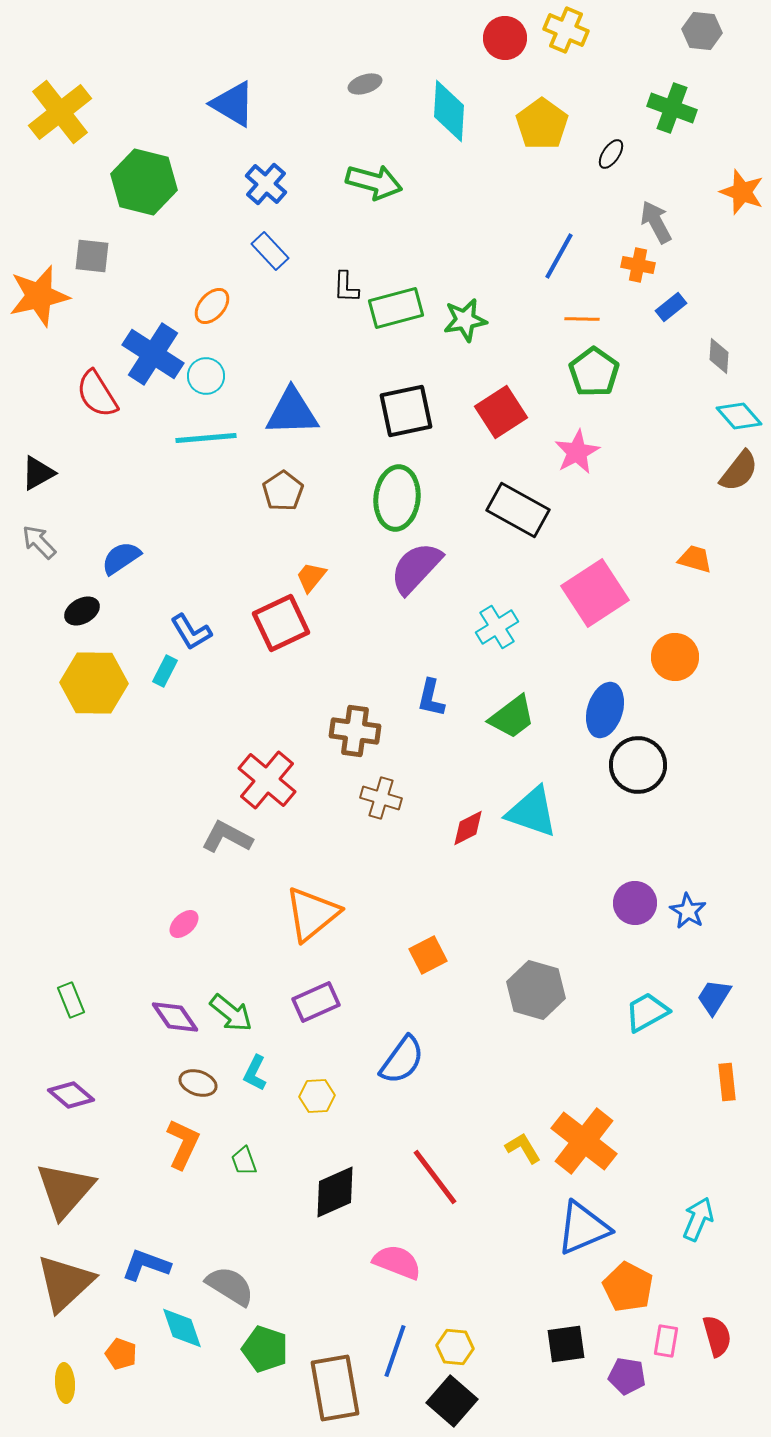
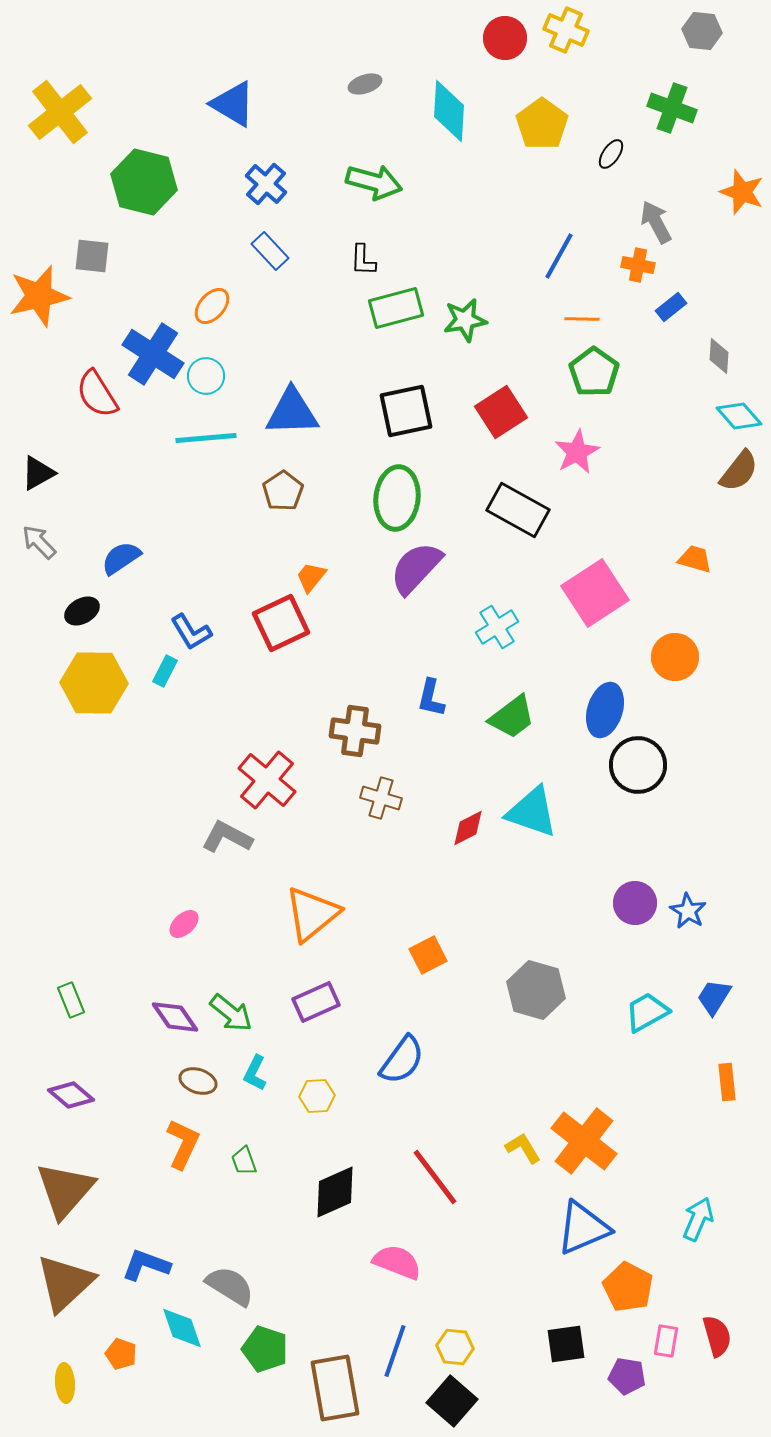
black L-shape at (346, 287): moved 17 px right, 27 px up
brown ellipse at (198, 1083): moved 2 px up
